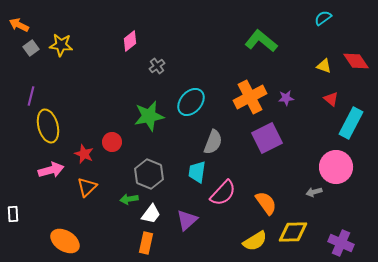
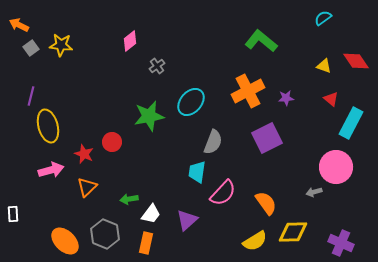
orange cross: moved 2 px left, 6 px up
gray hexagon: moved 44 px left, 60 px down
orange ellipse: rotated 12 degrees clockwise
